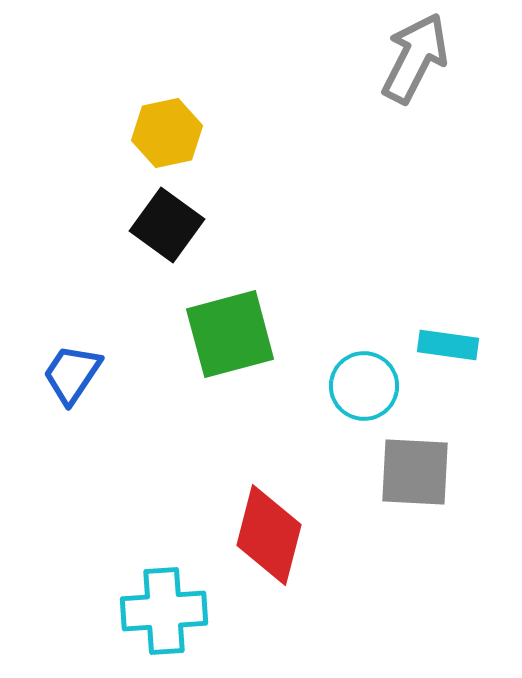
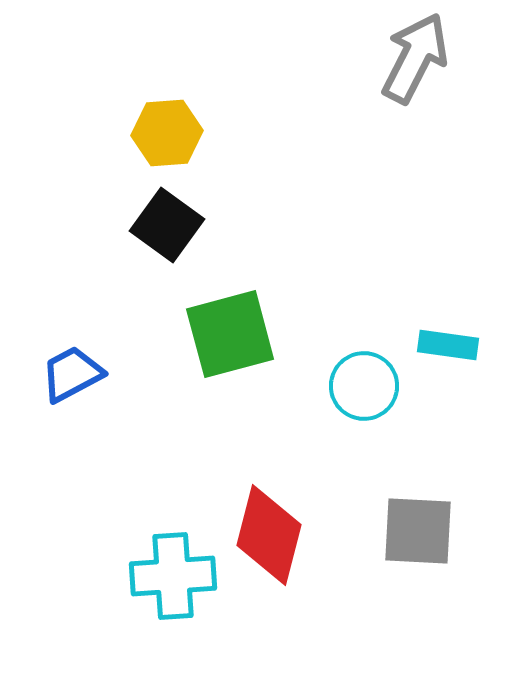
yellow hexagon: rotated 8 degrees clockwise
blue trapezoid: rotated 28 degrees clockwise
gray square: moved 3 px right, 59 px down
cyan cross: moved 9 px right, 35 px up
